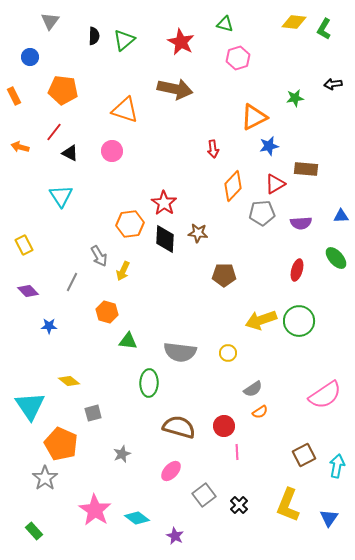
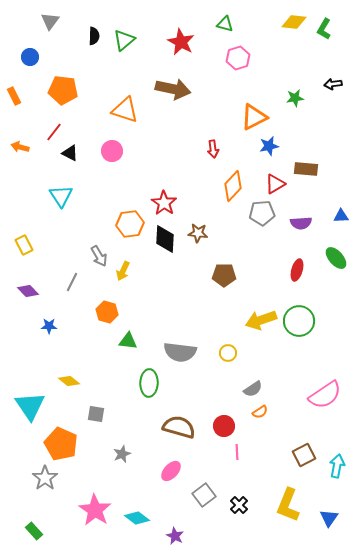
brown arrow at (175, 89): moved 2 px left
gray square at (93, 413): moved 3 px right, 1 px down; rotated 24 degrees clockwise
